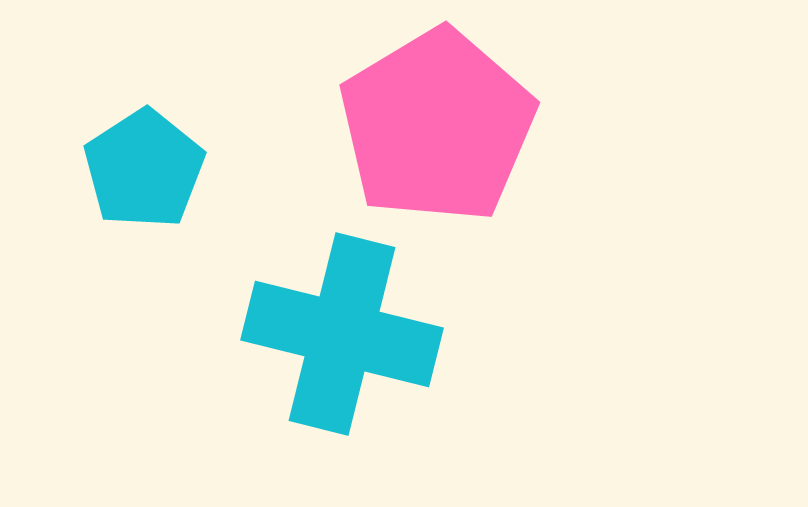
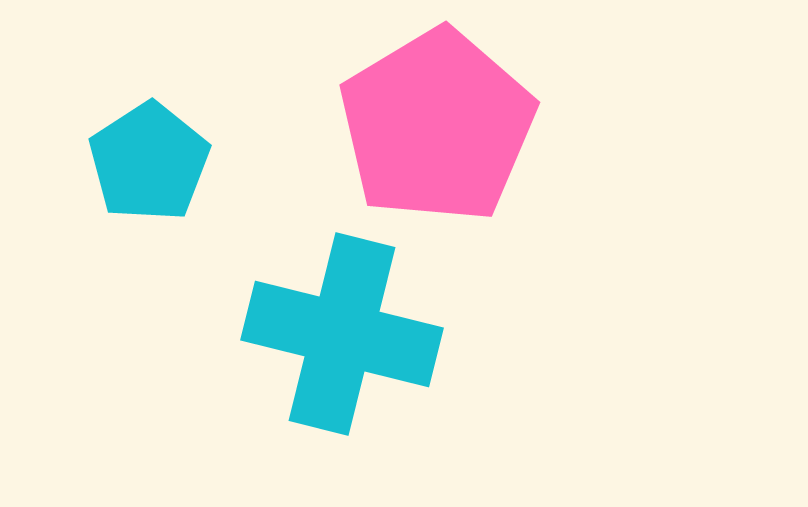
cyan pentagon: moved 5 px right, 7 px up
